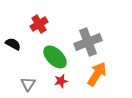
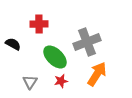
red cross: rotated 30 degrees clockwise
gray cross: moved 1 px left
gray triangle: moved 2 px right, 2 px up
